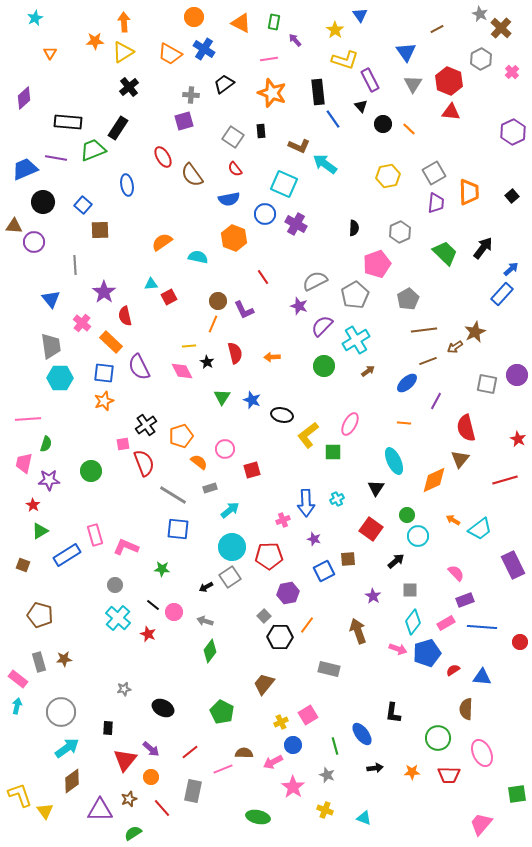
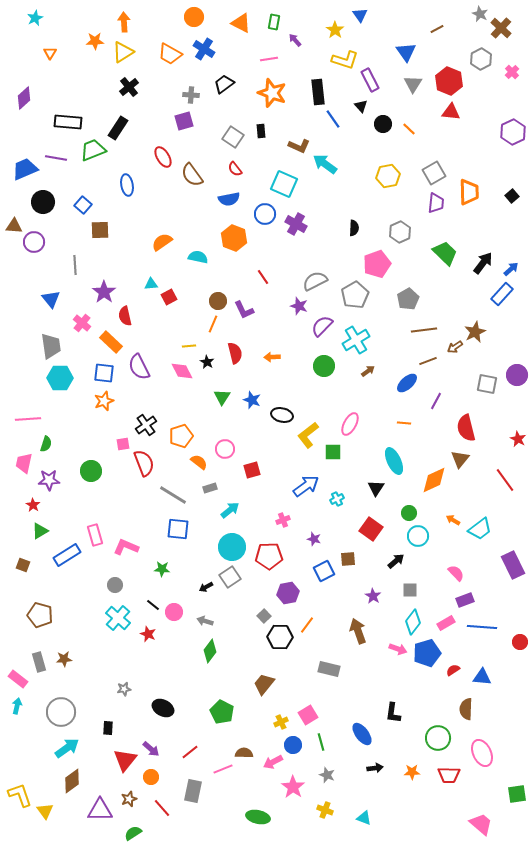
black arrow at (483, 248): moved 15 px down
red line at (505, 480): rotated 70 degrees clockwise
blue arrow at (306, 503): moved 17 px up; rotated 124 degrees counterclockwise
green circle at (407, 515): moved 2 px right, 2 px up
green line at (335, 746): moved 14 px left, 4 px up
pink trapezoid at (481, 824): rotated 90 degrees clockwise
